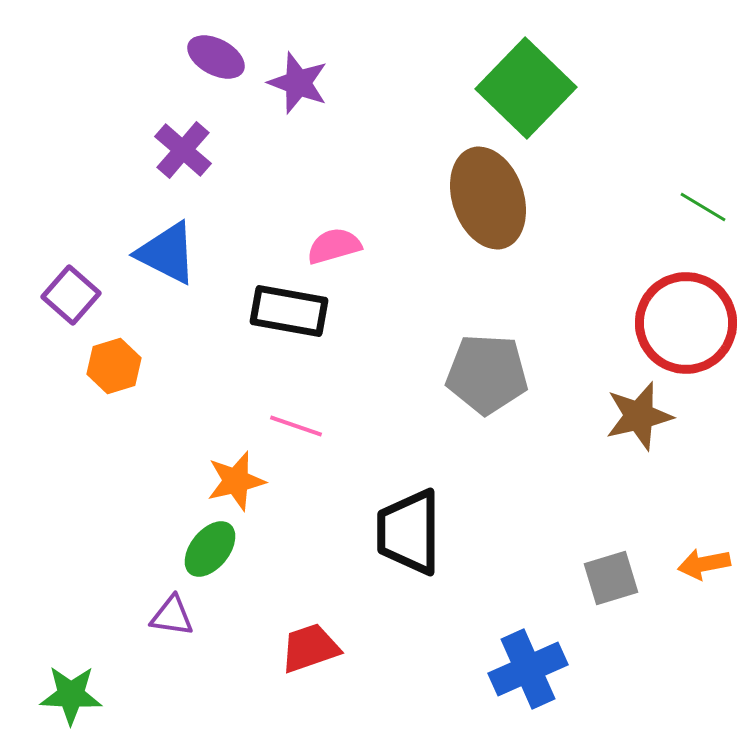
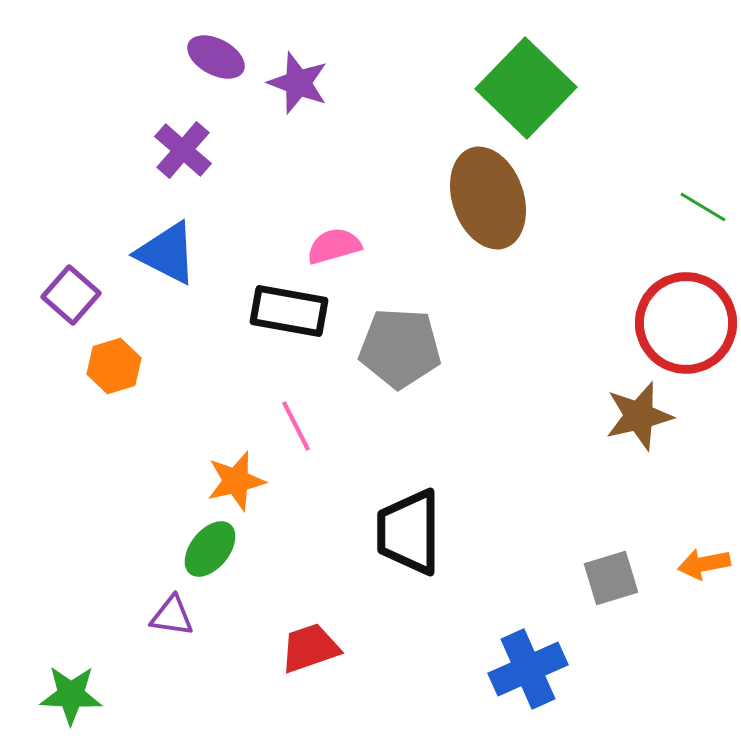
gray pentagon: moved 87 px left, 26 px up
pink line: rotated 44 degrees clockwise
